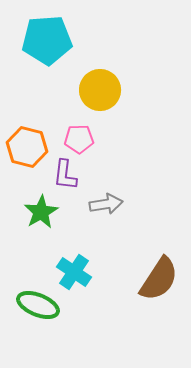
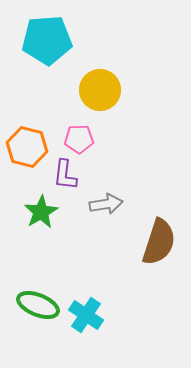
cyan cross: moved 12 px right, 43 px down
brown semicircle: moved 37 px up; rotated 15 degrees counterclockwise
